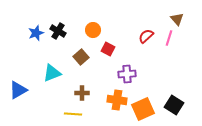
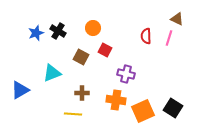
brown triangle: rotated 24 degrees counterclockwise
orange circle: moved 2 px up
red semicircle: rotated 49 degrees counterclockwise
red square: moved 3 px left, 1 px down
brown square: rotated 21 degrees counterclockwise
purple cross: moved 1 px left; rotated 18 degrees clockwise
blue triangle: moved 2 px right
orange cross: moved 1 px left
black square: moved 1 px left, 3 px down
orange square: moved 2 px down
